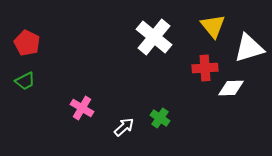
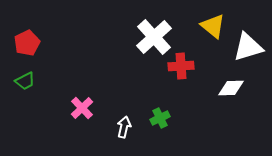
yellow triangle: rotated 12 degrees counterclockwise
white cross: rotated 9 degrees clockwise
red pentagon: rotated 20 degrees clockwise
white triangle: moved 1 px left, 1 px up
red cross: moved 24 px left, 2 px up
pink cross: rotated 15 degrees clockwise
green cross: rotated 30 degrees clockwise
white arrow: rotated 35 degrees counterclockwise
